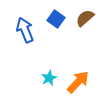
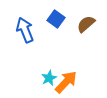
brown semicircle: moved 1 px right, 6 px down
orange arrow: moved 12 px left
